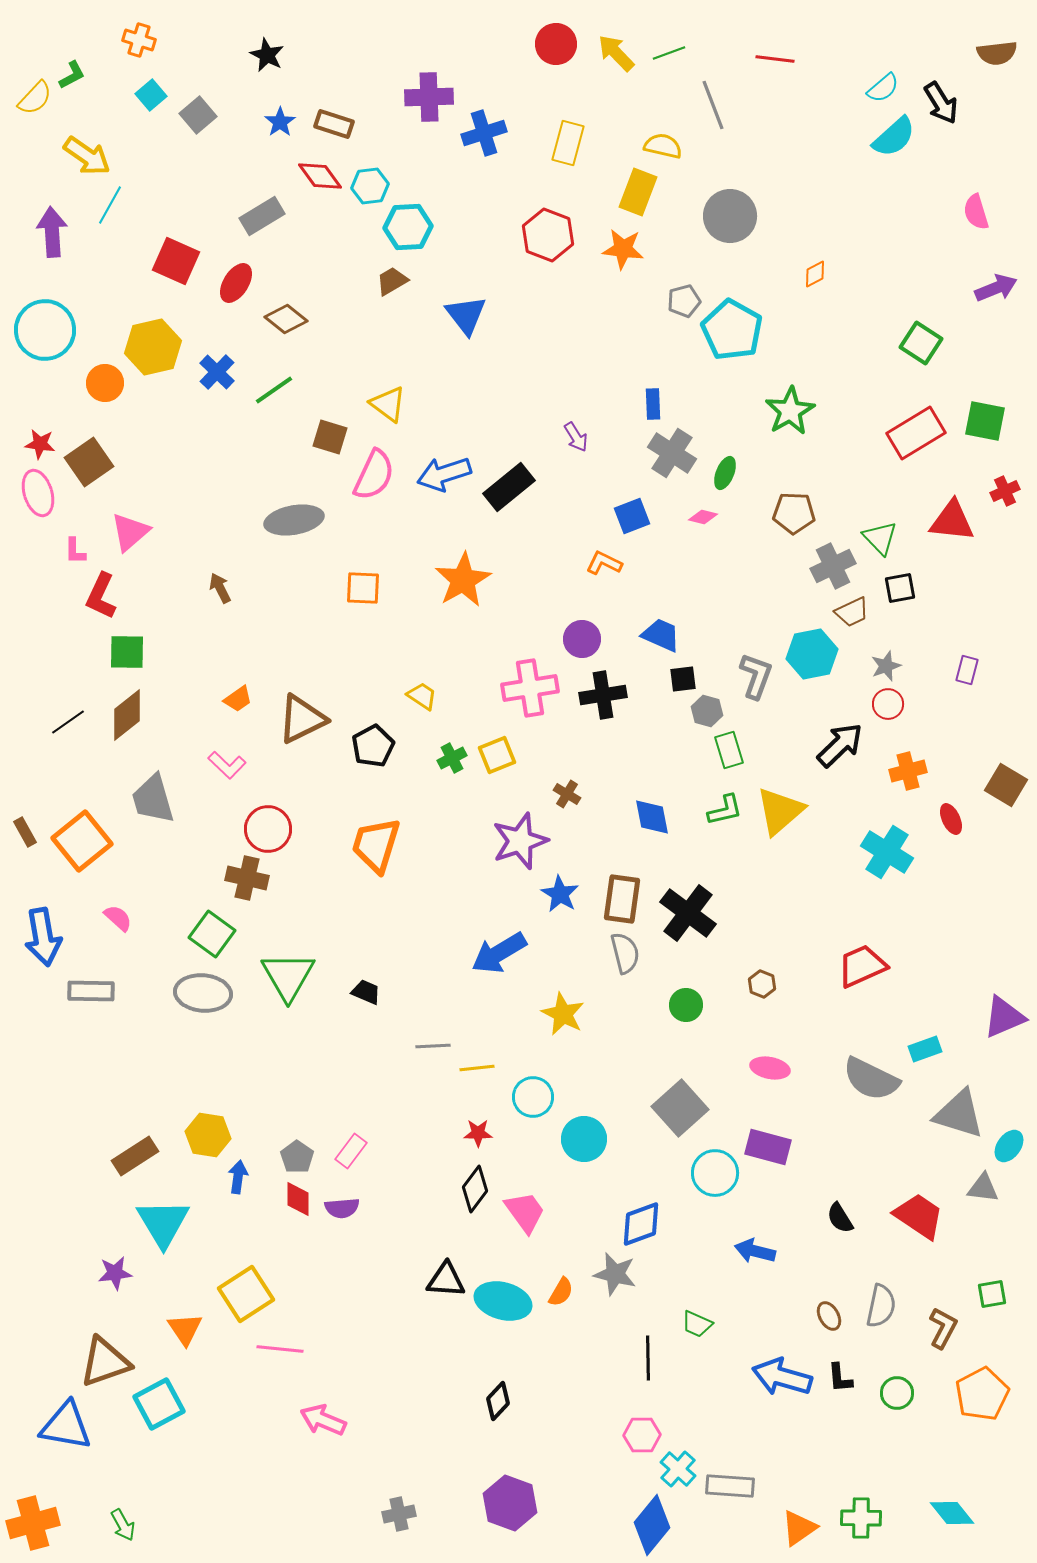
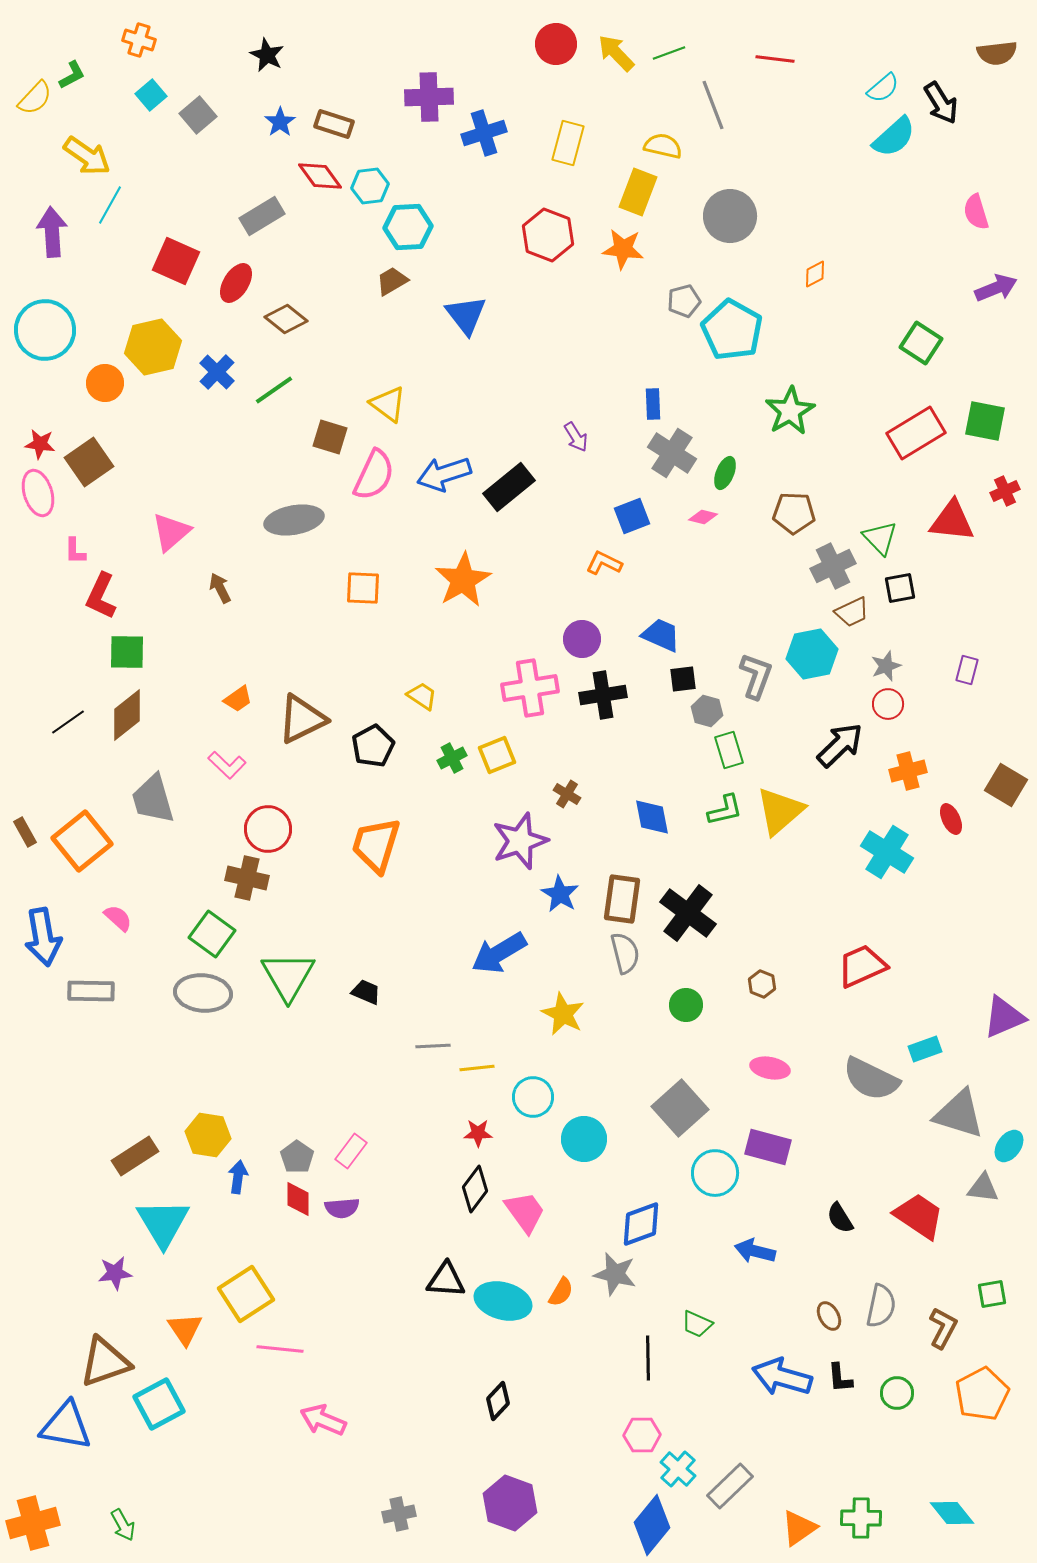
pink triangle at (130, 532): moved 41 px right
gray rectangle at (730, 1486): rotated 48 degrees counterclockwise
